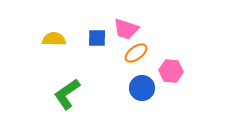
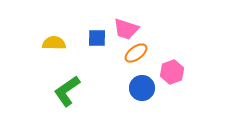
yellow semicircle: moved 4 px down
pink hexagon: moved 1 px right, 1 px down; rotated 25 degrees counterclockwise
green L-shape: moved 3 px up
